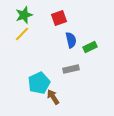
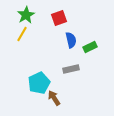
green star: moved 2 px right; rotated 12 degrees counterclockwise
yellow line: rotated 14 degrees counterclockwise
brown arrow: moved 1 px right, 1 px down
